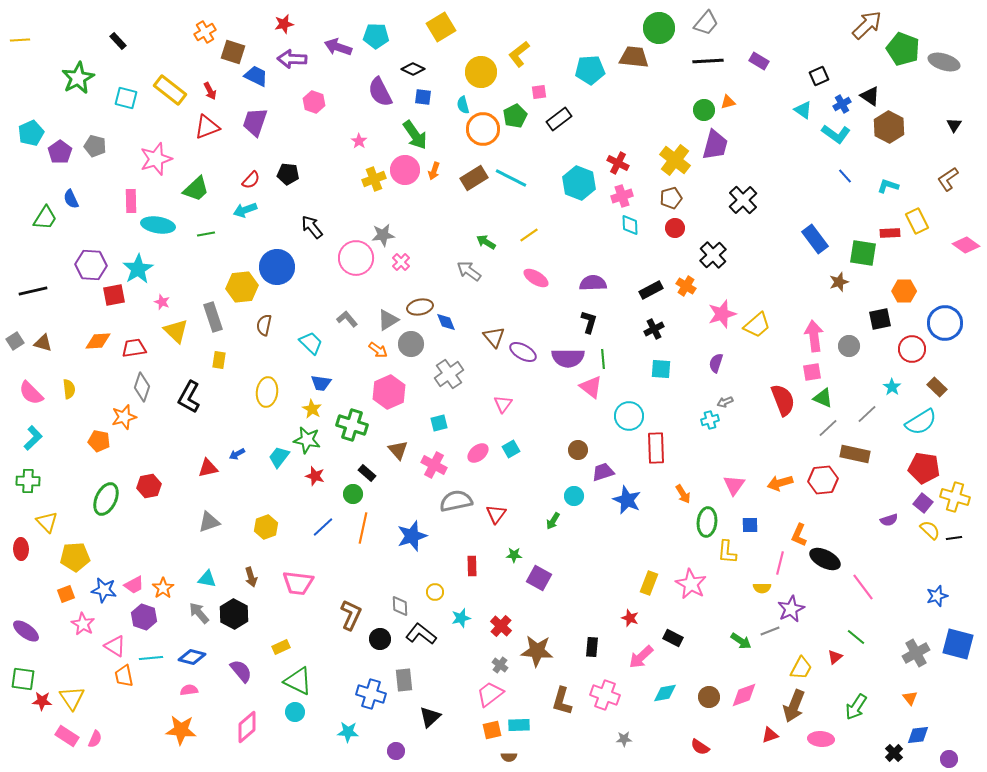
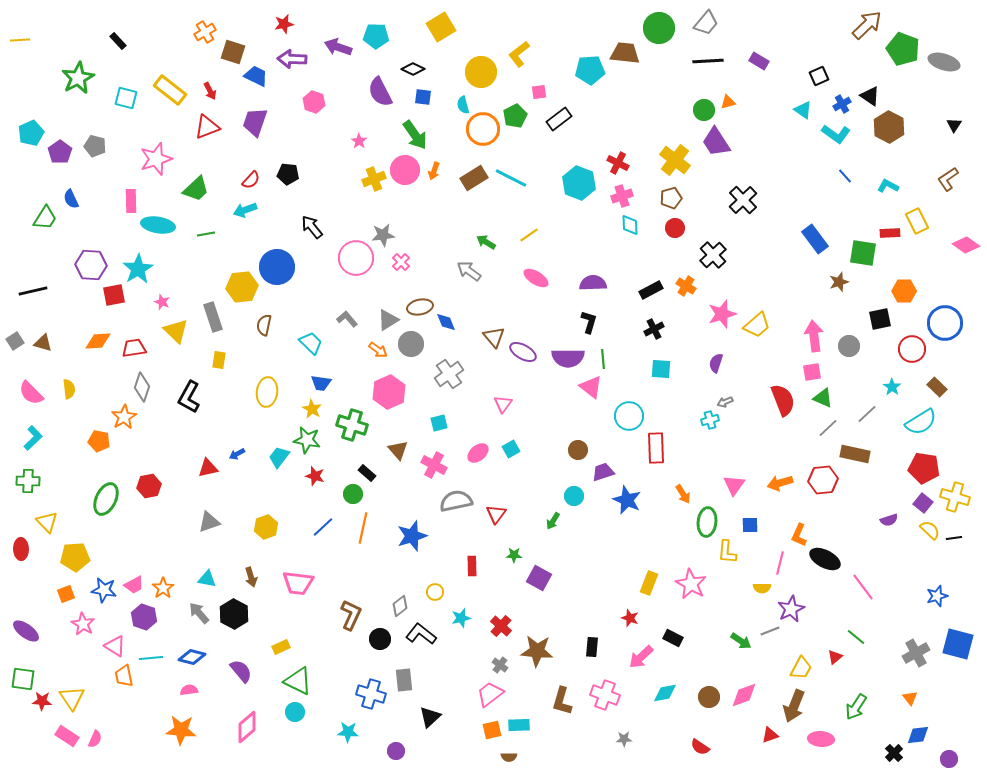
brown trapezoid at (634, 57): moved 9 px left, 4 px up
purple trapezoid at (715, 145): moved 1 px right, 3 px up; rotated 132 degrees clockwise
cyan L-shape at (888, 186): rotated 10 degrees clockwise
orange star at (124, 417): rotated 15 degrees counterclockwise
gray diamond at (400, 606): rotated 55 degrees clockwise
